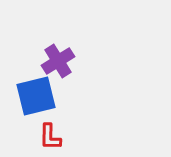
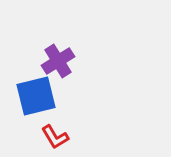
red L-shape: moved 5 px right; rotated 32 degrees counterclockwise
